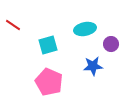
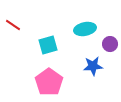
purple circle: moved 1 px left
pink pentagon: rotated 12 degrees clockwise
